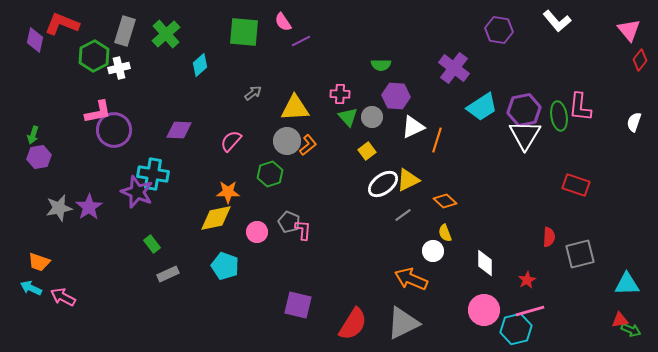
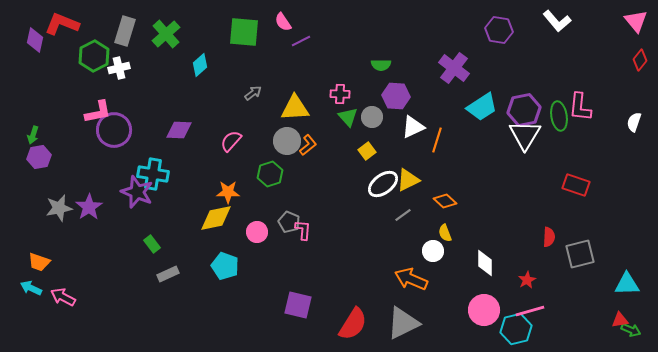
pink triangle at (629, 30): moved 7 px right, 9 px up
